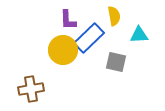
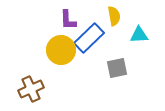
yellow circle: moved 2 px left
gray square: moved 1 px right, 6 px down; rotated 25 degrees counterclockwise
brown cross: rotated 15 degrees counterclockwise
